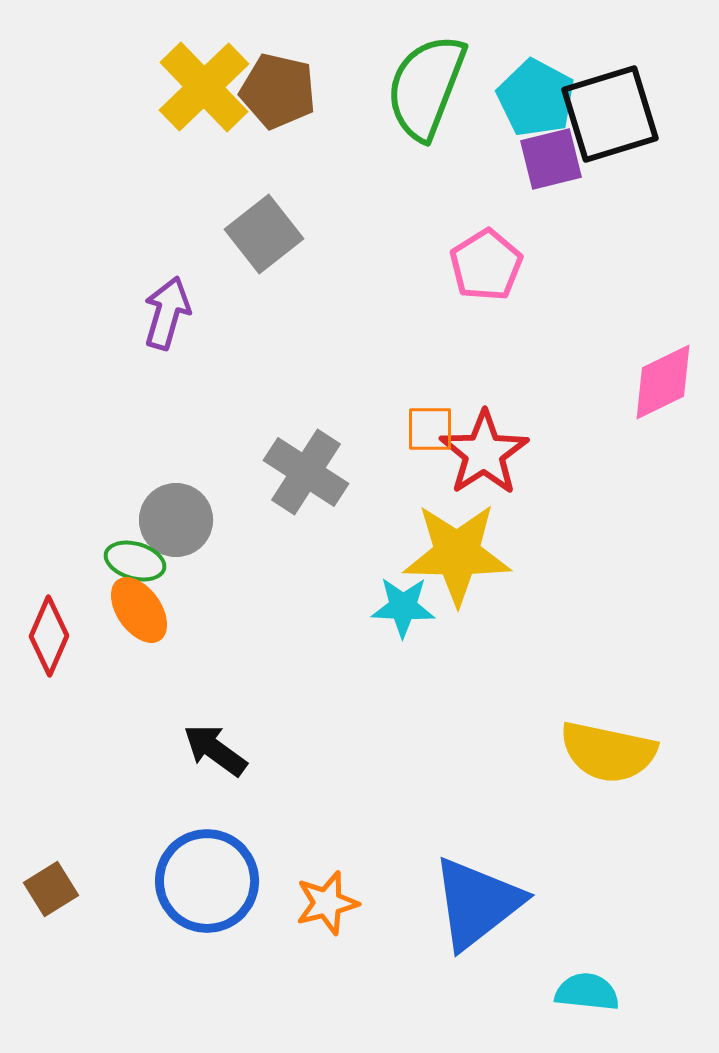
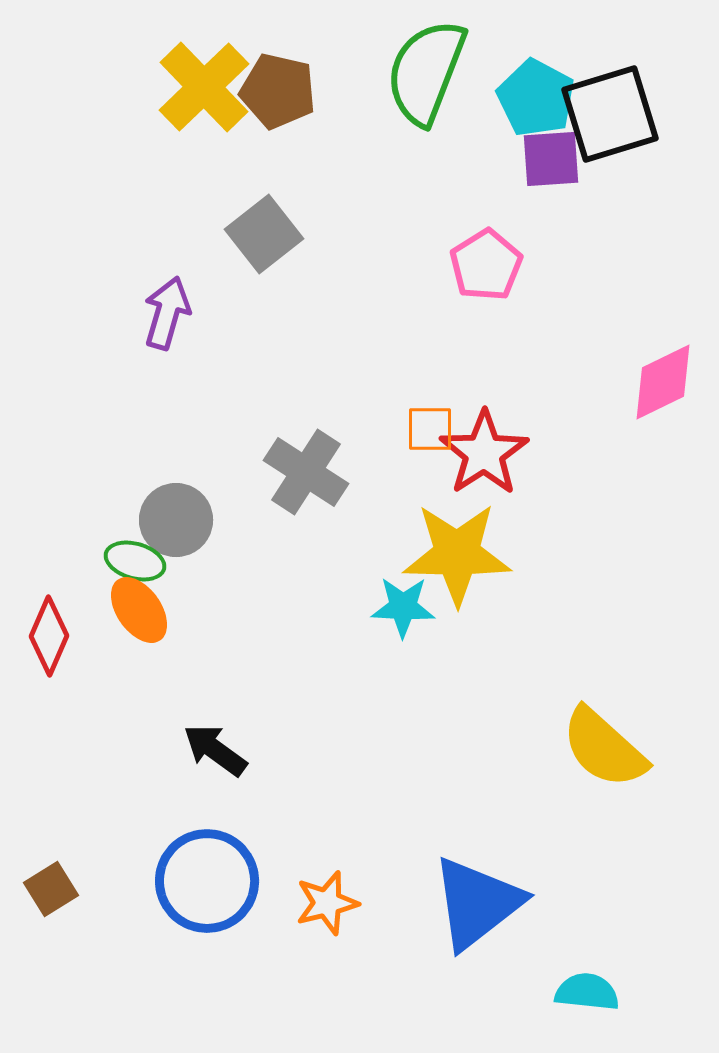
green semicircle: moved 15 px up
purple square: rotated 10 degrees clockwise
yellow semicircle: moved 4 px left, 4 px up; rotated 30 degrees clockwise
